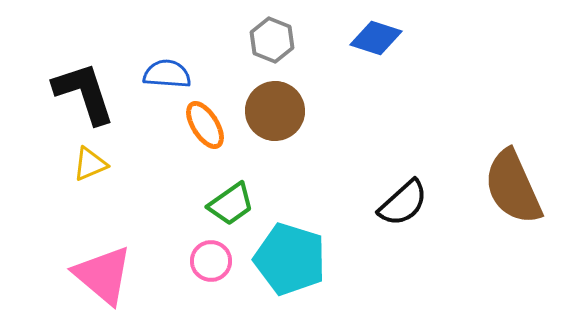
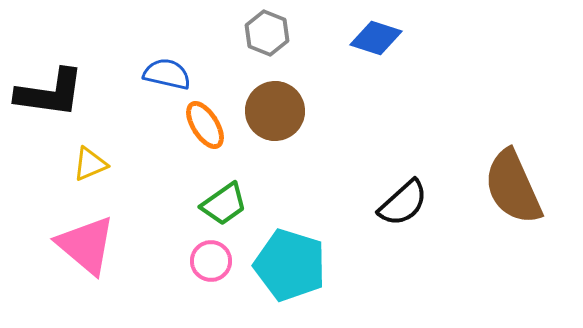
gray hexagon: moved 5 px left, 7 px up
blue semicircle: rotated 9 degrees clockwise
black L-shape: moved 34 px left; rotated 116 degrees clockwise
green trapezoid: moved 7 px left
cyan pentagon: moved 6 px down
pink triangle: moved 17 px left, 30 px up
